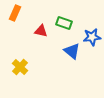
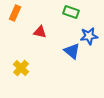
green rectangle: moved 7 px right, 11 px up
red triangle: moved 1 px left, 1 px down
blue star: moved 3 px left, 1 px up
yellow cross: moved 1 px right, 1 px down
